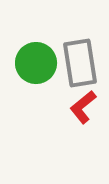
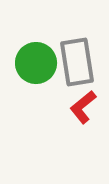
gray rectangle: moved 3 px left, 1 px up
